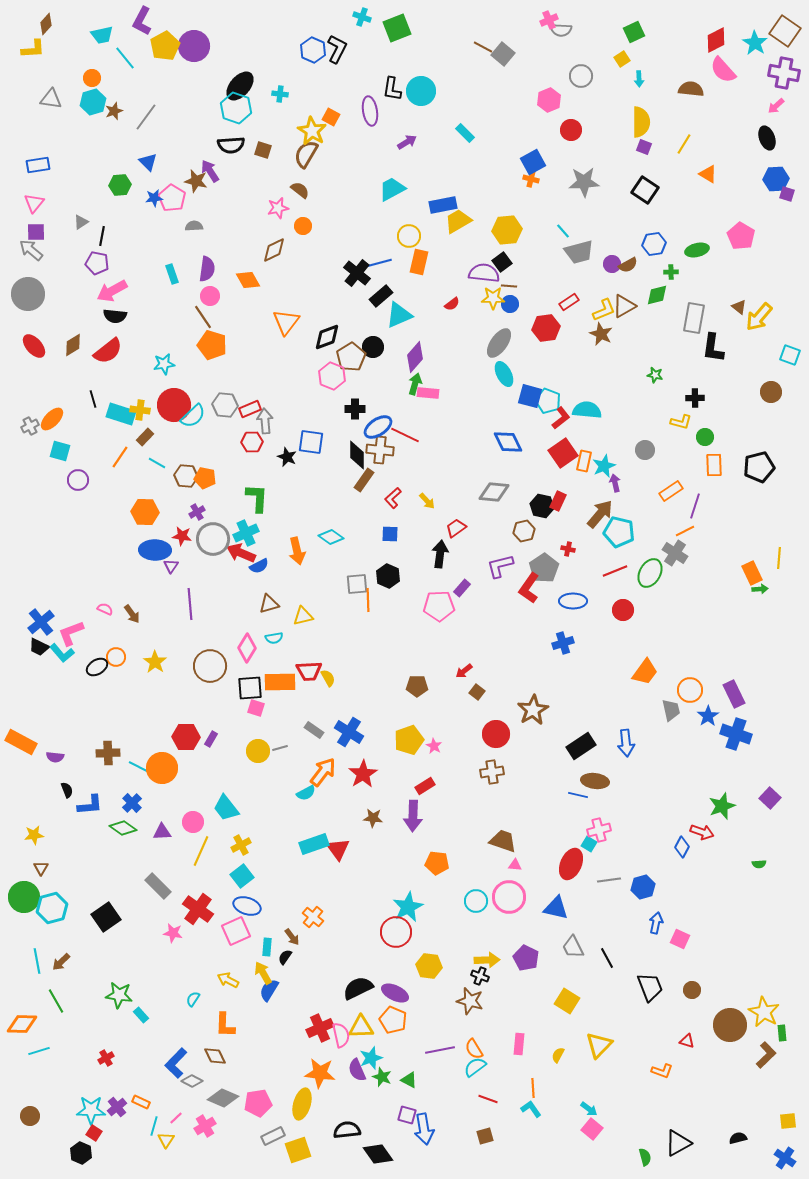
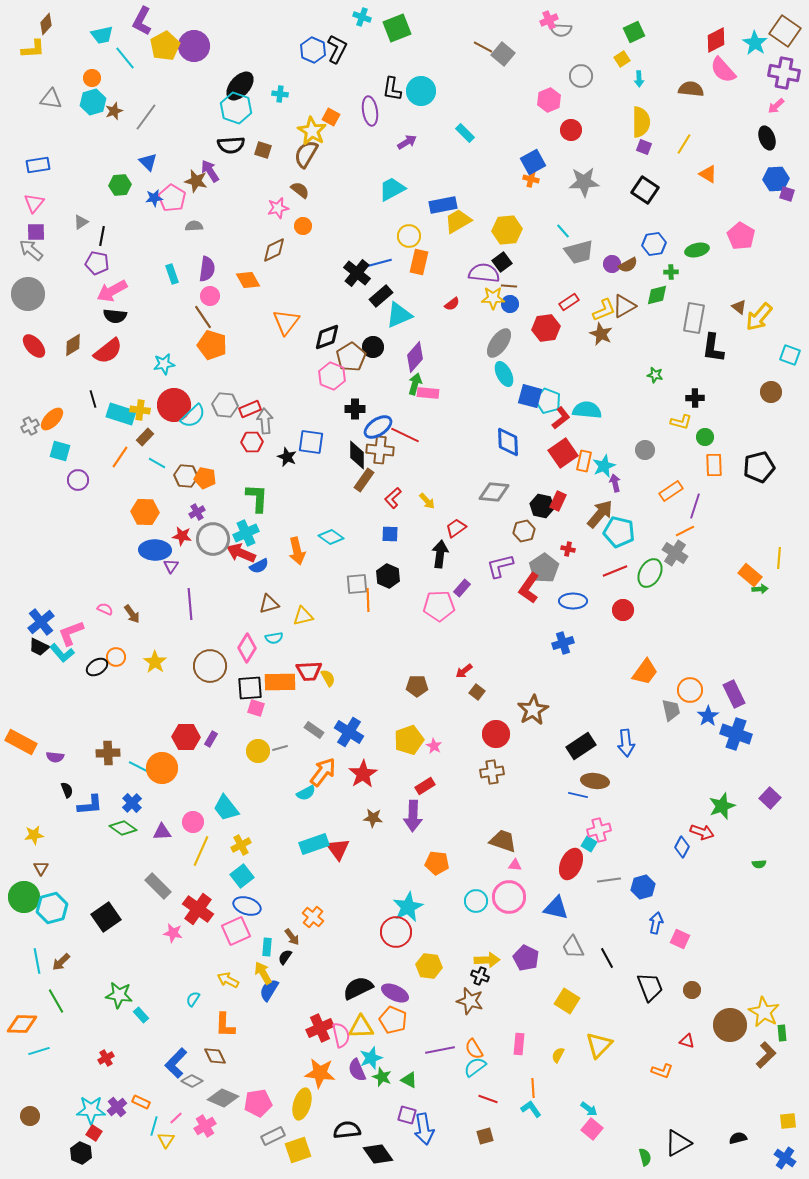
blue diamond at (508, 442): rotated 24 degrees clockwise
orange rectangle at (752, 573): moved 2 px left, 2 px down; rotated 25 degrees counterclockwise
